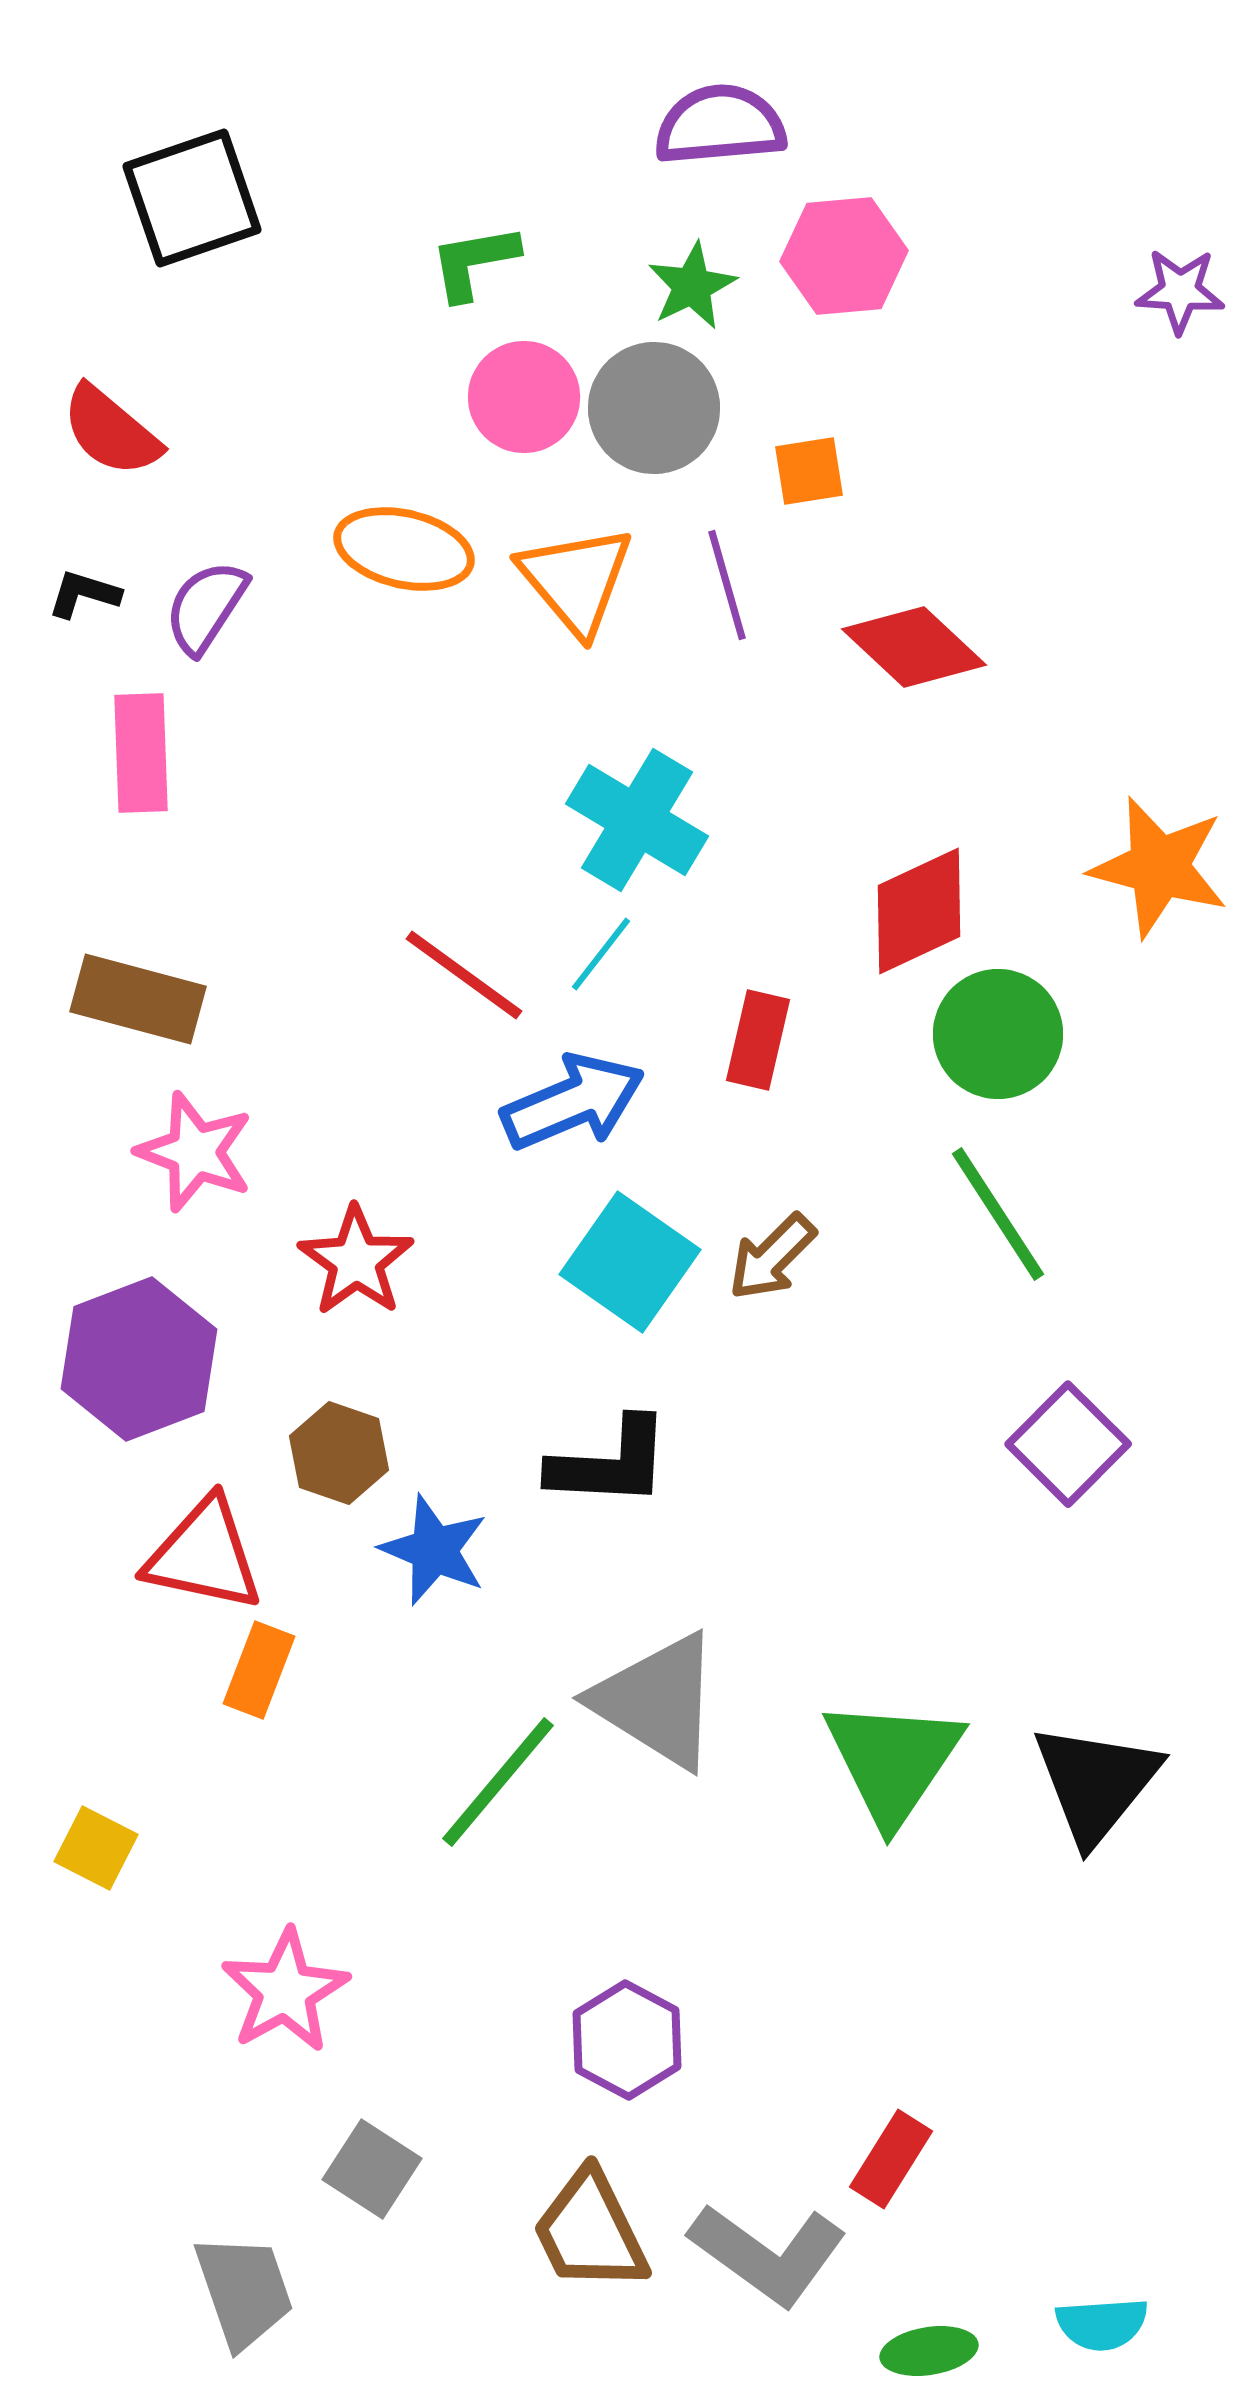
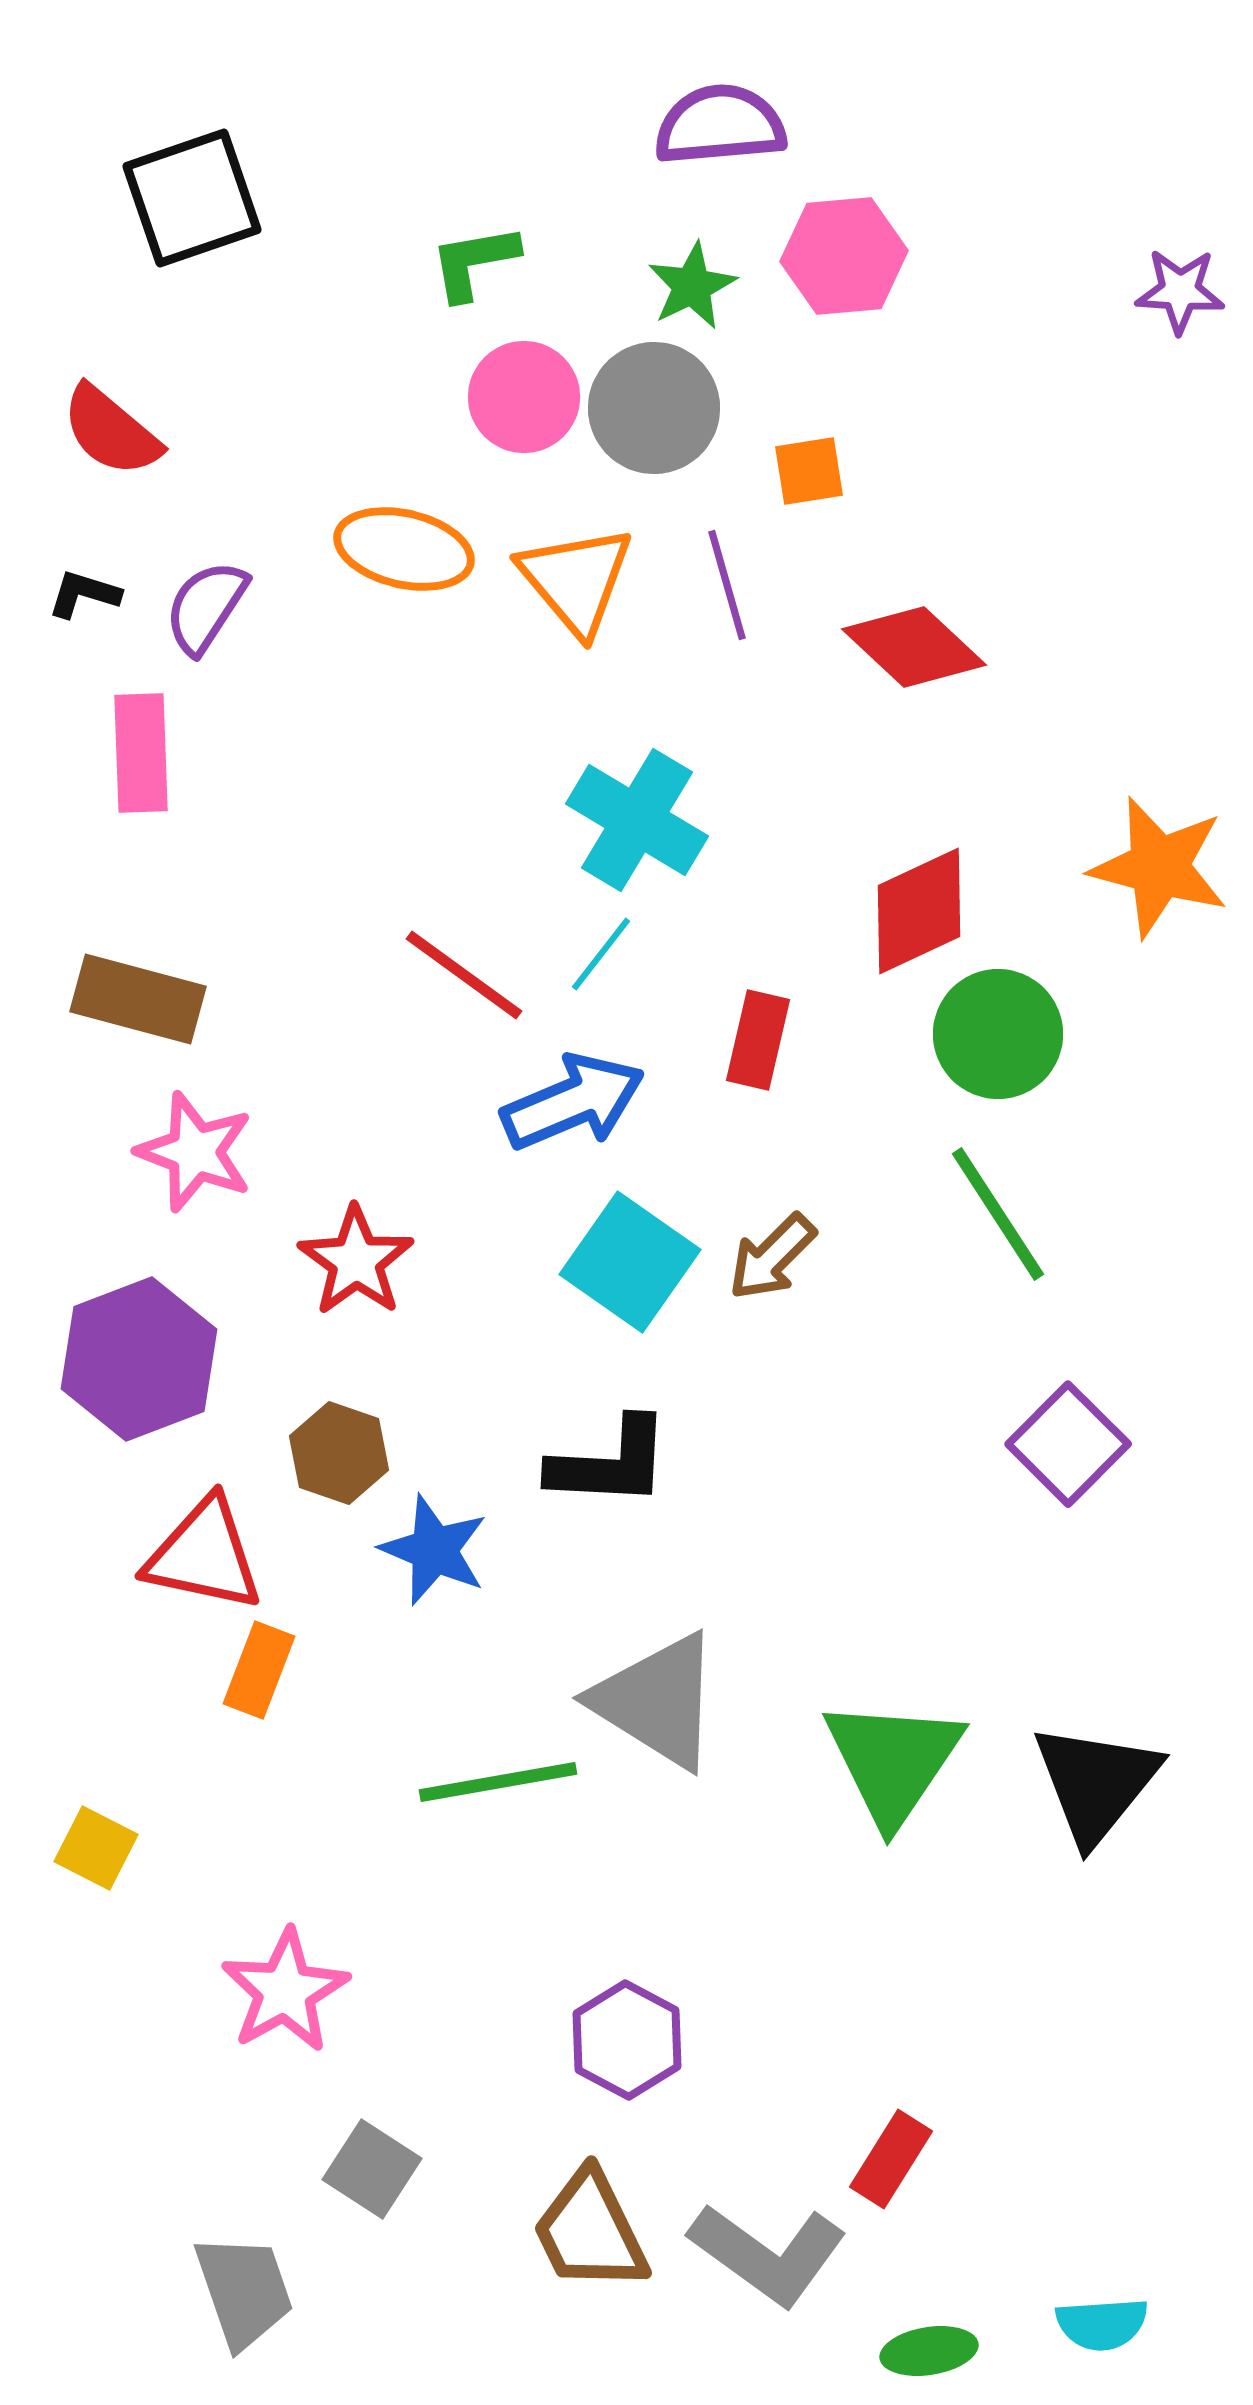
green line at (498, 1782): rotated 40 degrees clockwise
